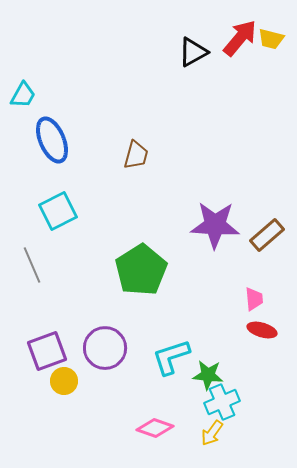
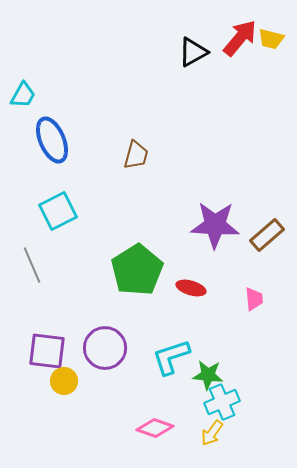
green pentagon: moved 4 px left
red ellipse: moved 71 px left, 42 px up
purple square: rotated 27 degrees clockwise
